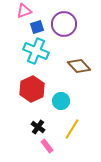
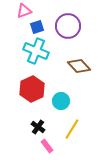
purple circle: moved 4 px right, 2 px down
